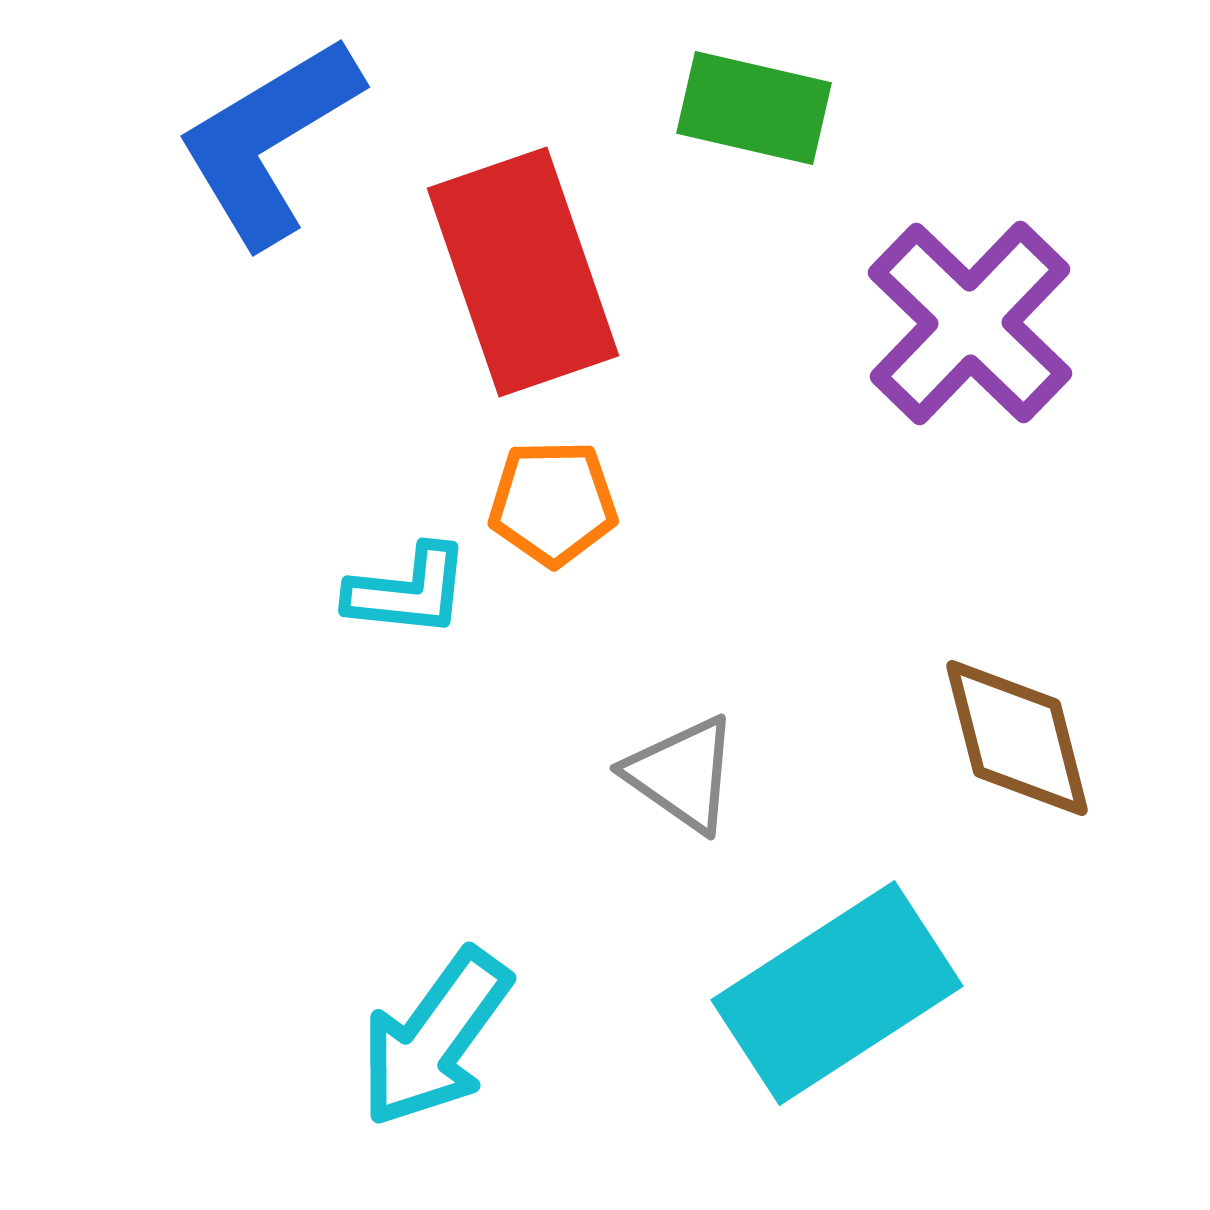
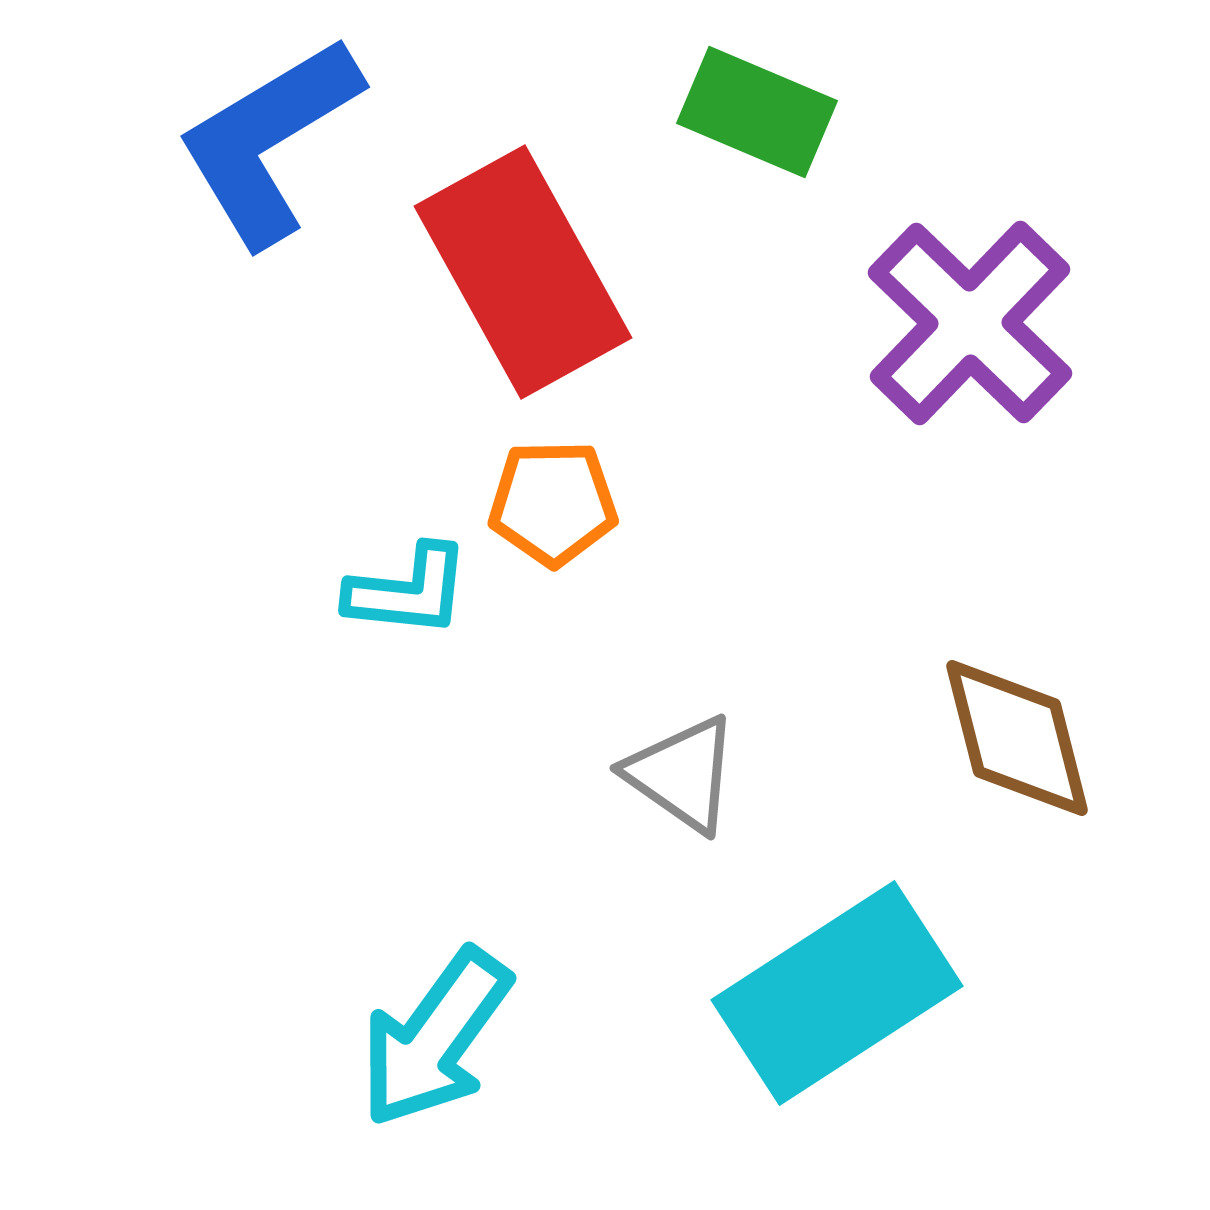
green rectangle: moved 3 px right, 4 px down; rotated 10 degrees clockwise
red rectangle: rotated 10 degrees counterclockwise
